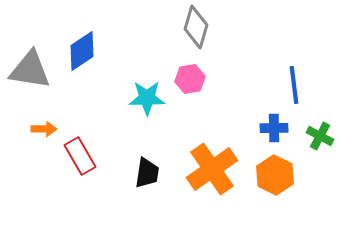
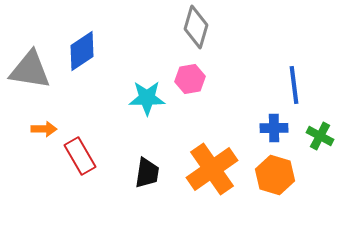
orange hexagon: rotated 9 degrees counterclockwise
